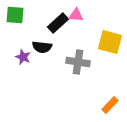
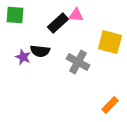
black semicircle: moved 2 px left, 4 px down
gray cross: rotated 20 degrees clockwise
